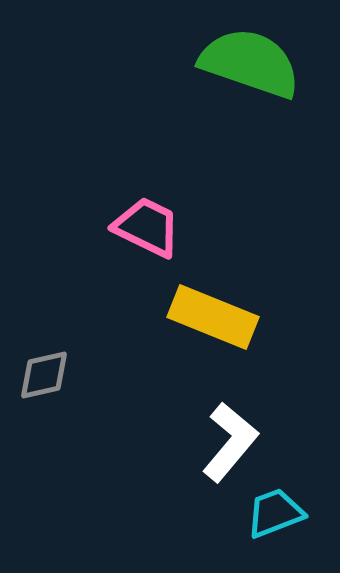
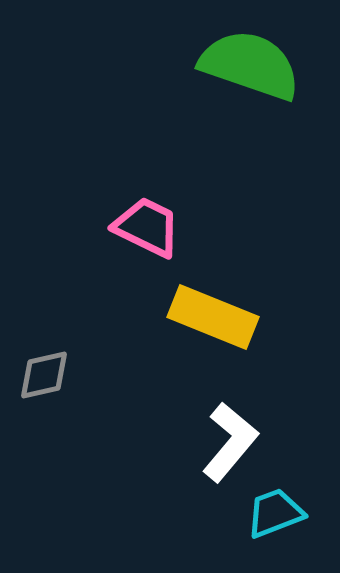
green semicircle: moved 2 px down
